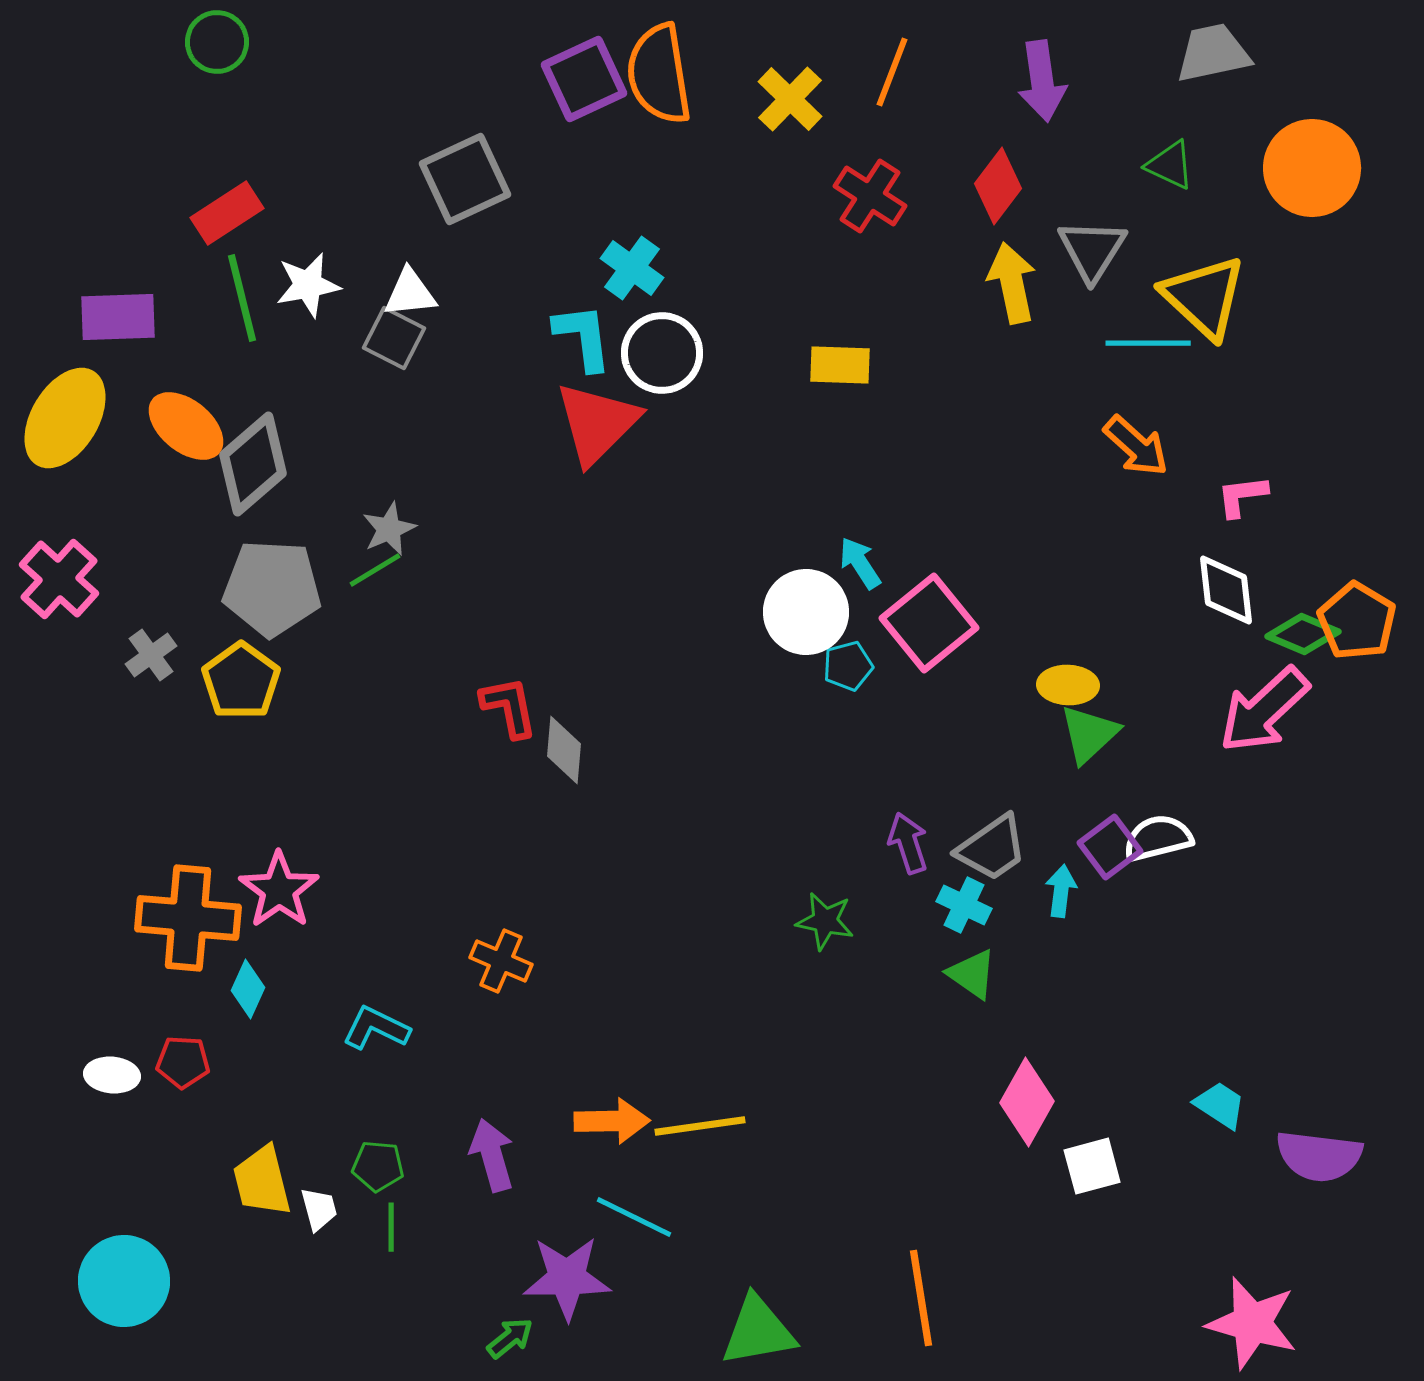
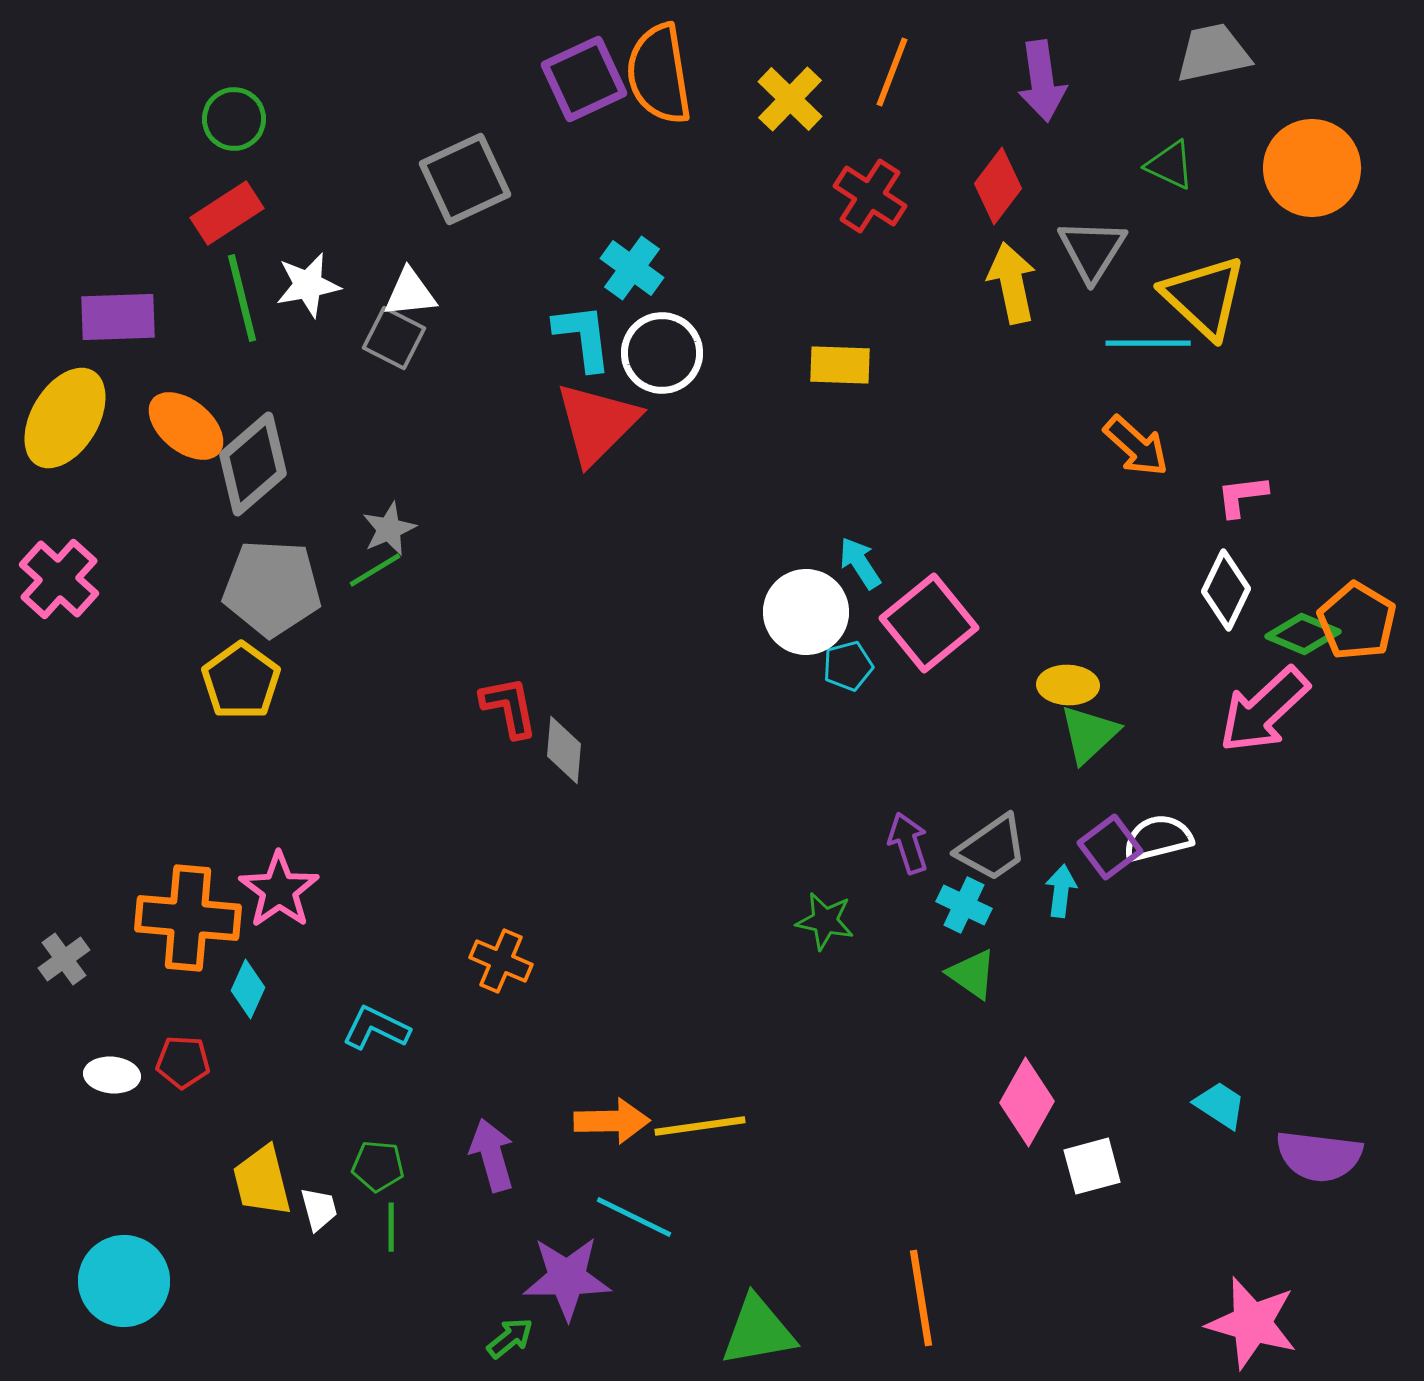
green circle at (217, 42): moved 17 px right, 77 px down
white diamond at (1226, 590): rotated 32 degrees clockwise
gray cross at (151, 655): moved 87 px left, 304 px down
